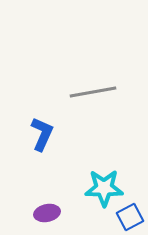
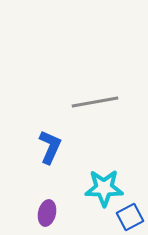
gray line: moved 2 px right, 10 px down
blue L-shape: moved 8 px right, 13 px down
purple ellipse: rotated 65 degrees counterclockwise
